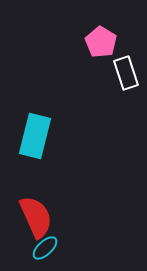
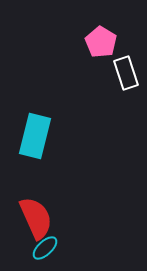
red semicircle: moved 1 px down
